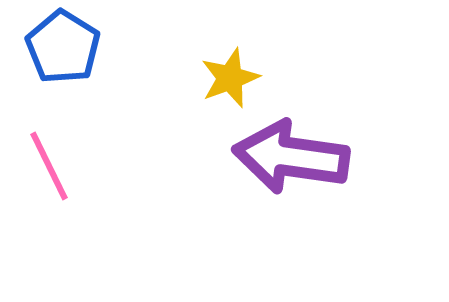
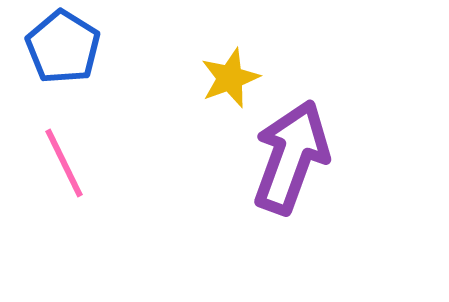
purple arrow: rotated 102 degrees clockwise
pink line: moved 15 px right, 3 px up
